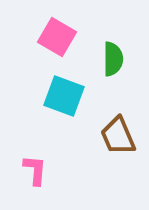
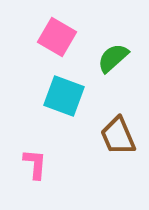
green semicircle: moved 1 px up; rotated 132 degrees counterclockwise
pink L-shape: moved 6 px up
